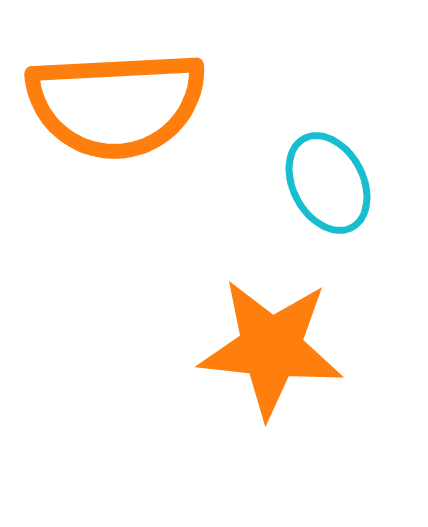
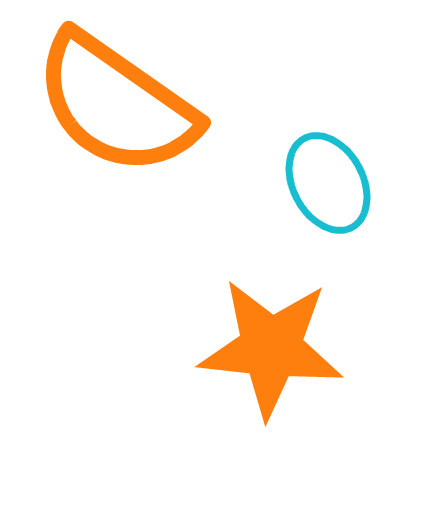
orange semicircle: rotated 38 degrees clockwise
